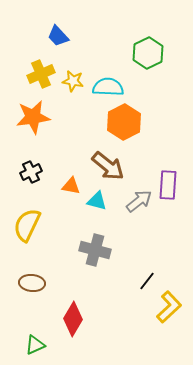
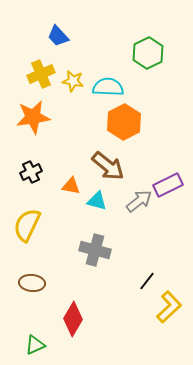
purple rectangle: rotated 60 degrees clockwise
